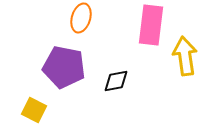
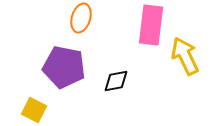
yellow arrow: rotated 18 degrees counterclockwise
